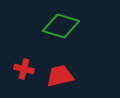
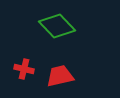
green diamond: moved 4 px left; rotated 30 degrees clockwise
